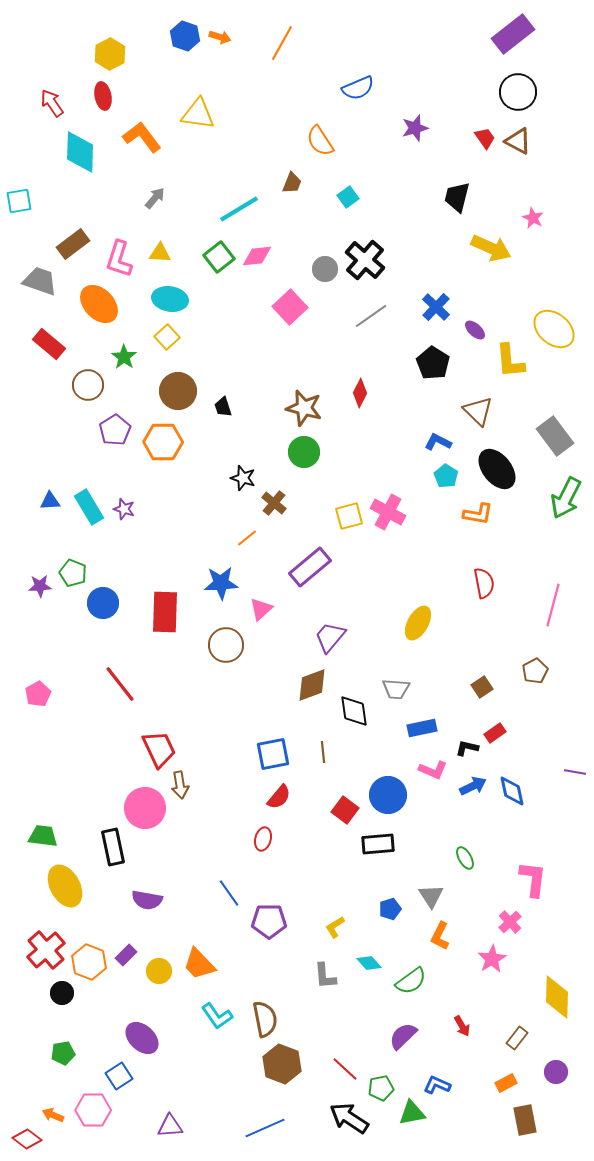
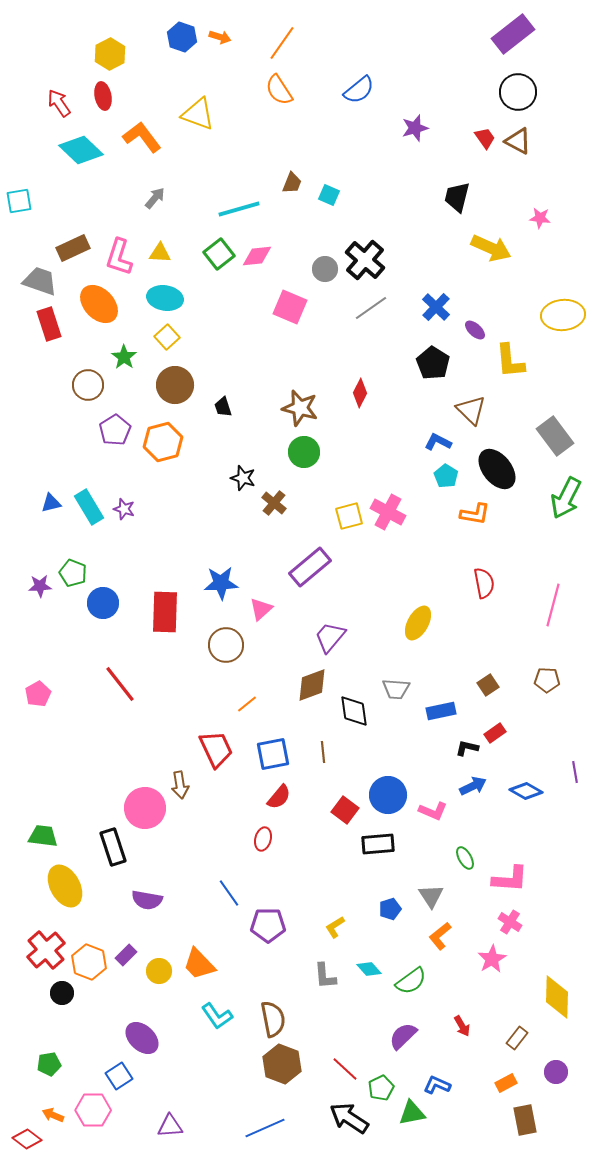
blue hexagon at (185, 36): moved 3 px left, 1 px down
orange line at (282, 43): rotated 6 degrees clockwise
blue semicircle at (358, 88): moved 1 px right, 2 px down; rotated 16 degrees counterclockwise
red arrow at (52, 103): moved 7 px right
yellow triangle at (198, 114): rotated 12 degrees clockwise
orange semicircle at (320, 141): moved 41 px left, 51 px up
cyan diamond at (80, 152): moved 1 px right, 2 px up; rotated 48 degrees counterclockwise
cyan square at (348, 197): moved 19 px left, 2 px up; rotated 30 degrees counterclockwise
cyan line at (239, 209): rotated 15 degrees clockwise
pink star at (533, 218): moved 7 px right; rotated 20 degrees counterclockwise
brown rectangle at (73, 244): moved 4 px down; rotated 12 degrees clockwise
green square at (219, 257): moved 3 px up
pink L-shape at (119, 259): moved 2 px up
cyan ellipse at (170, 299): moved 5 px left, 1 px up
pink square at (290, 307): rotated 24 degrees counterclockwise
gray line at (371, 316): moved 8 px up
yellow ellipse at (554, 329): moved 9 px right, 14 px up; rotated 45 degrees counterclockwise
red rectangle at (49, 344): moved 20 px up; rotated 32 degrees clockwise
brown circle at (178, 391): moved 3 px left, 6 px up
brown star at (304, 408): moved 4 px left
brown triangle at (478, 411): moved 7 px left, 1 px up
orange hexagon at (163, 442): rotated 15 degrees counterclockwise
blue triangle at (50, 501): moved 1 px right, 2 px down; rotated 10 degrees counterclockwise
orange L-shape at (478, 514): moved 3 px left
orange line at (247, 538): moved 166 px down
brown pentagon at (535, 671): moved 12 px right, 9 px down; rotated 30 degrees clockwise
brown square at (482, 687): moved 6 px right, 2 px up
blue rectangle at (422, 728): moved 19 px right, 17 px up
red trapezoid at (159, 749): moved 57 px right
pink L-shape at (433, 770): moved 41 px down
purple line at (575, 772): rotated 70 degrees clockwise
blue diamond at (512, 791): moved 14 px right; rotated 48 degrees counterclockwise
black rectangle at (113, 847): rotated 6 degrees counterclockwise
pink L-shape at (533, 879): moved 23 px left; rotated 87 degrees clockwise
purple pentagon at (269, 921): moved 1 px left, 4 px down
pink cross at (510, 922): rotated 15 degrees counterclockwise
orange L-shape at (440, 936): rotated 24 degrees clockwise
cyan diamond at (369, 963): moved 6 px down
brown semicircle at (265, 1019): moved 8 px right
green pentagon at (63, 1053): moved 14 px left, 11 px down
green pentagon at (381, 1088): rotated 15 degrees counterclockwise
